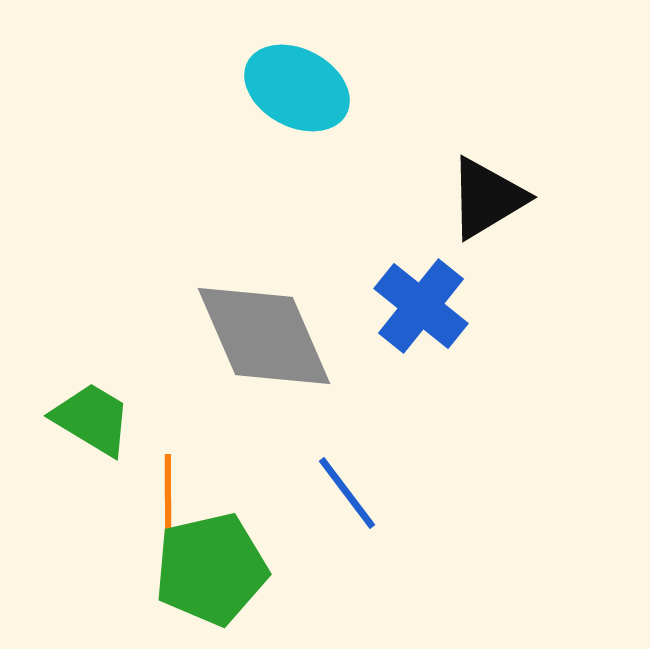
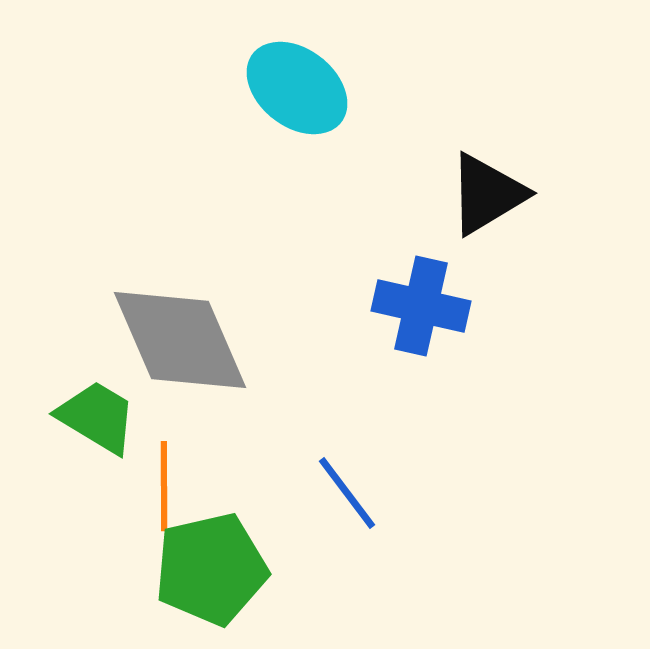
cyan ellipse: rotated 10 degrees clockwise
black triangle: moved 4 px up
blue cross: rotated 26 degrees counterclockwise
gray diamond: moved 84 px left, 4 px down
green trapezoid: moved 5 px right, 2 px up
orange line: moved 4 px left, 13 px up
